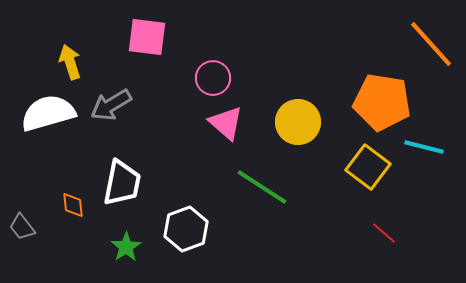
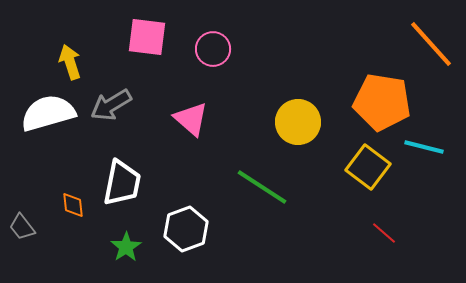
pink circle: moved 29 px up
pink triangle: moved 35 px left, 4 px up
